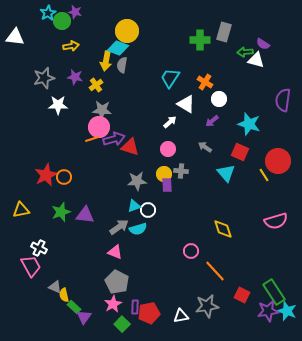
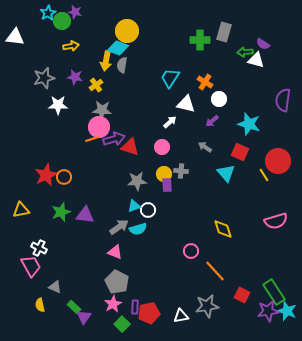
white triangle at (186, 104): rotated 18 degrees counterclockwise
pink circle at (168, 149): moved 6 px left, 2 px up
yellow semicircle at (64, 295): moved 24 px left, 10 px down
